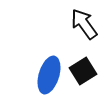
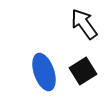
blue ellipse: moved 5 px left, 3 px up; rotated 36 degrees counterclockwise
